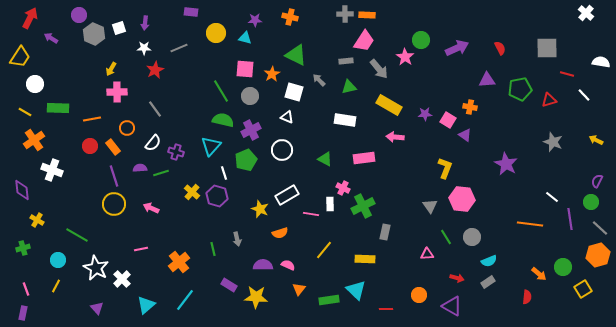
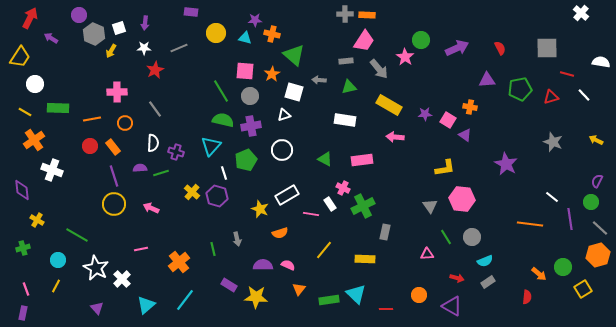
white cross at (586, 13): moved 5 px left
orange cross at (290, 17): moved 18 px left, 17 px down
green triangle at (296, 55): moved 2 px left; rotated 15 degrees clockwise
yellow arrow at (111, 69): moved 18 px up
pink square at (245, 69): moved 2 px down
gray arrow at (319, 80): rotated 40 degrees counterclockwise
red triangle at (549, 100): moved 2 px right, 3 px up
white triangle at (287, 117): moved 3 px left, 2 px up; rotated 40 degrees counterclockwise
orange circle at (127, 128): moved 2 px left, 5 px up
purple cross at (251, 130): moved 4 px up; rotated 18 degrees clockwise
white semicircle at (153, 143): rotated 36 degrees counterclockwise
pink rectangle at (364, 158): moved 2 px left, 2 px down
yellow L-shape at (445, 168): rotated 60 degrees clockwise
white rectangle at (330, 204): rotated 32 degrees counterclockwise
cyan semicircle at (489, 261): moved 4 px left
cyan triangle at (356, 290): moved 4 px down
